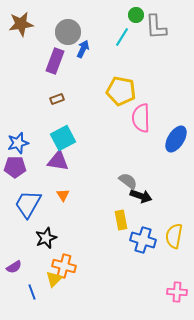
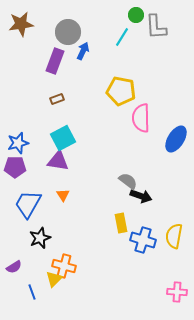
blue arrow: moved 2 px down
yellow rectangle: moved 3 px down
black star: moved 6 px left
